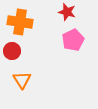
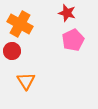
red star: moved 1 px down
orange cross: moved 2 px down; rotated 20 degrees clockwise
orange triangle: moved 4 px right, 1 px down
